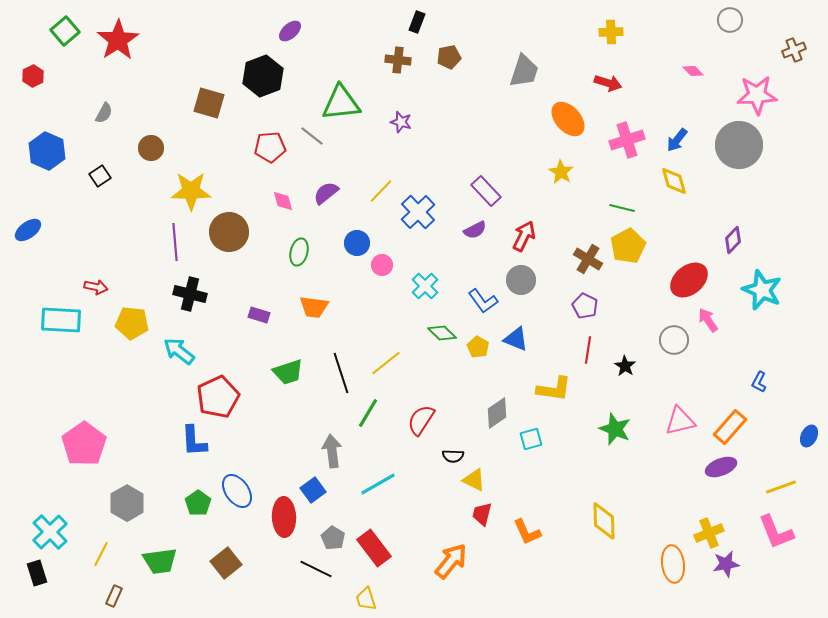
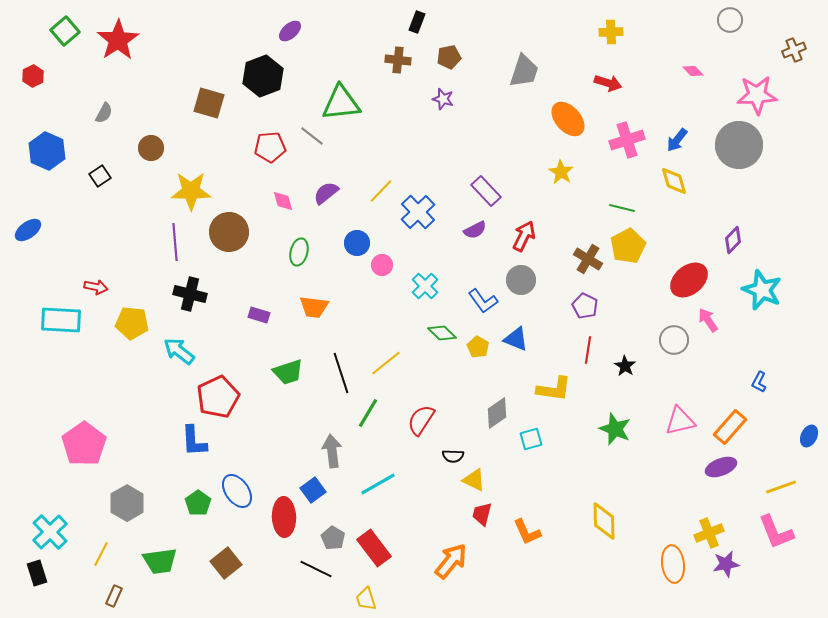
purple star at (401, 122): moved 42 px right, 23 px up
